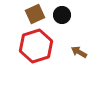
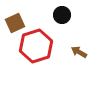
brown square: moved 20 px left, 9 px down
